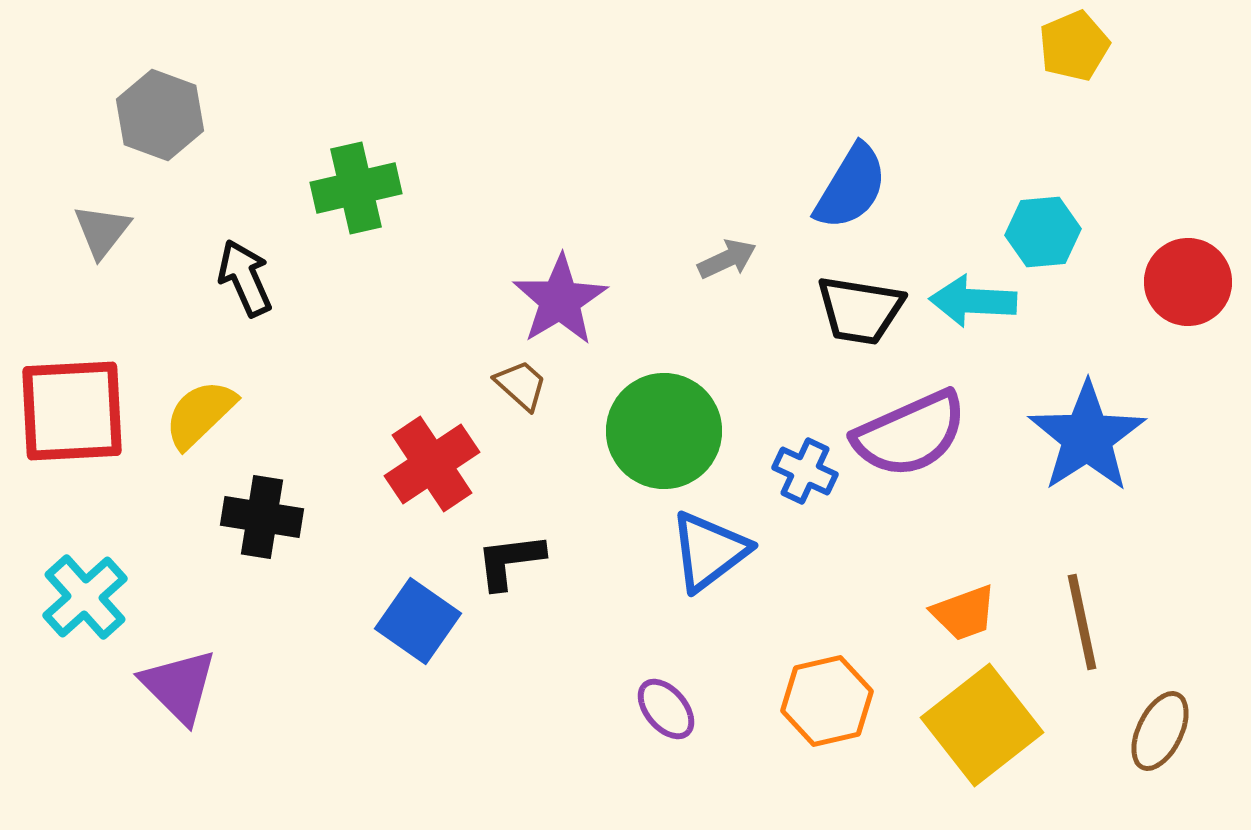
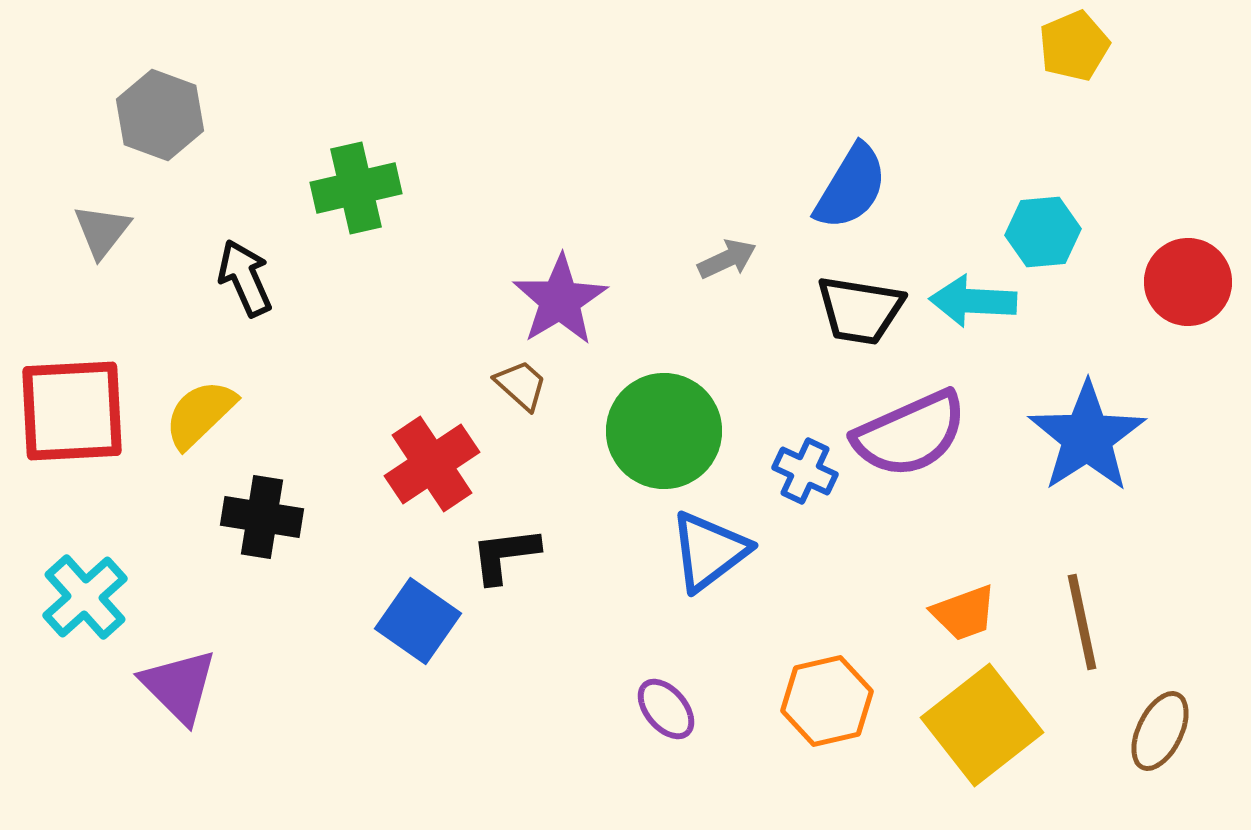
black L-shape: moved 5 px left, 6 px up
